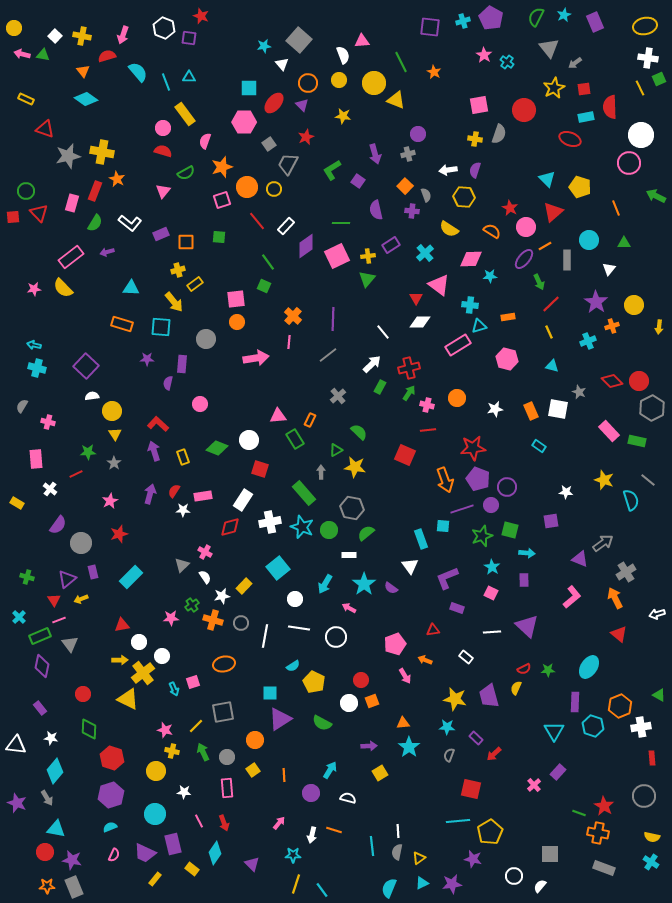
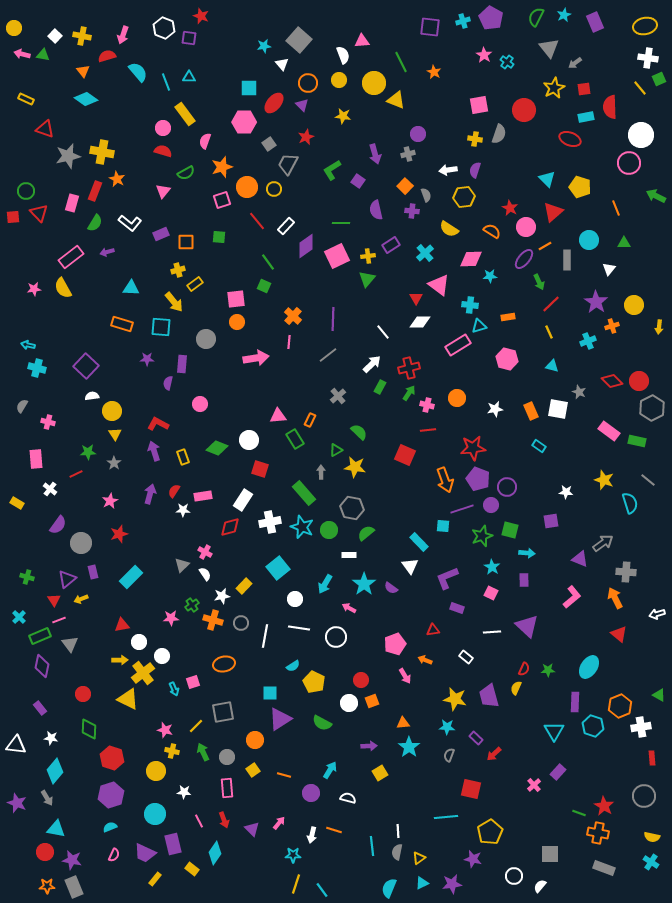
yellow line at (640, 88): rotated 14 degrees counterclockwise
yellow hexagon at (464, 197): rotated 10 degrees counterclockwise
yellow semicircle at (63, 288): rotated 15 degrees clockwise
cyan arrow at (34, 345): moved 6 px left
red L-shape at (158, 424): rotated 15 degrees counterclockwise
pink rectangle at (609, 431): rotated 10 degrees counterclockwise
cyan semicircle at (631, 500): moved 1 px left, 3 px down
cyan rectangle at (421, 539): moved 2 px left, 3 px down; rotated 24 degrees counterclockwise
gray cross at (626, 572): rotated 36 degrees clockwise
white semicircle at (205, 577): moved 3 px up
red semicircle at (524, 669): rotated 40 degrees counterclockwise
orange line at (284, 775): rotated 72 degrees counterclockwise
cyan line at (458, 821): moved 12 px left, 4 px up
red arrow at (224, 823): moved 3 px up
purple triangle at (252, 864): moved 35 px up
